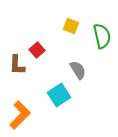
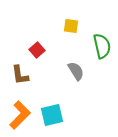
yellow square: rotated 14 degrees counterclockwise
green semicircle: moved 10 px down
brown L-shape: moved 3 px right, 10 px down; rotated 10 degrees counterclockwise
gray semicircle: moved 2 px left, 1 px down
cyan square: moved 7 px left, 20 px down; rotated 20 degrees clockwise
